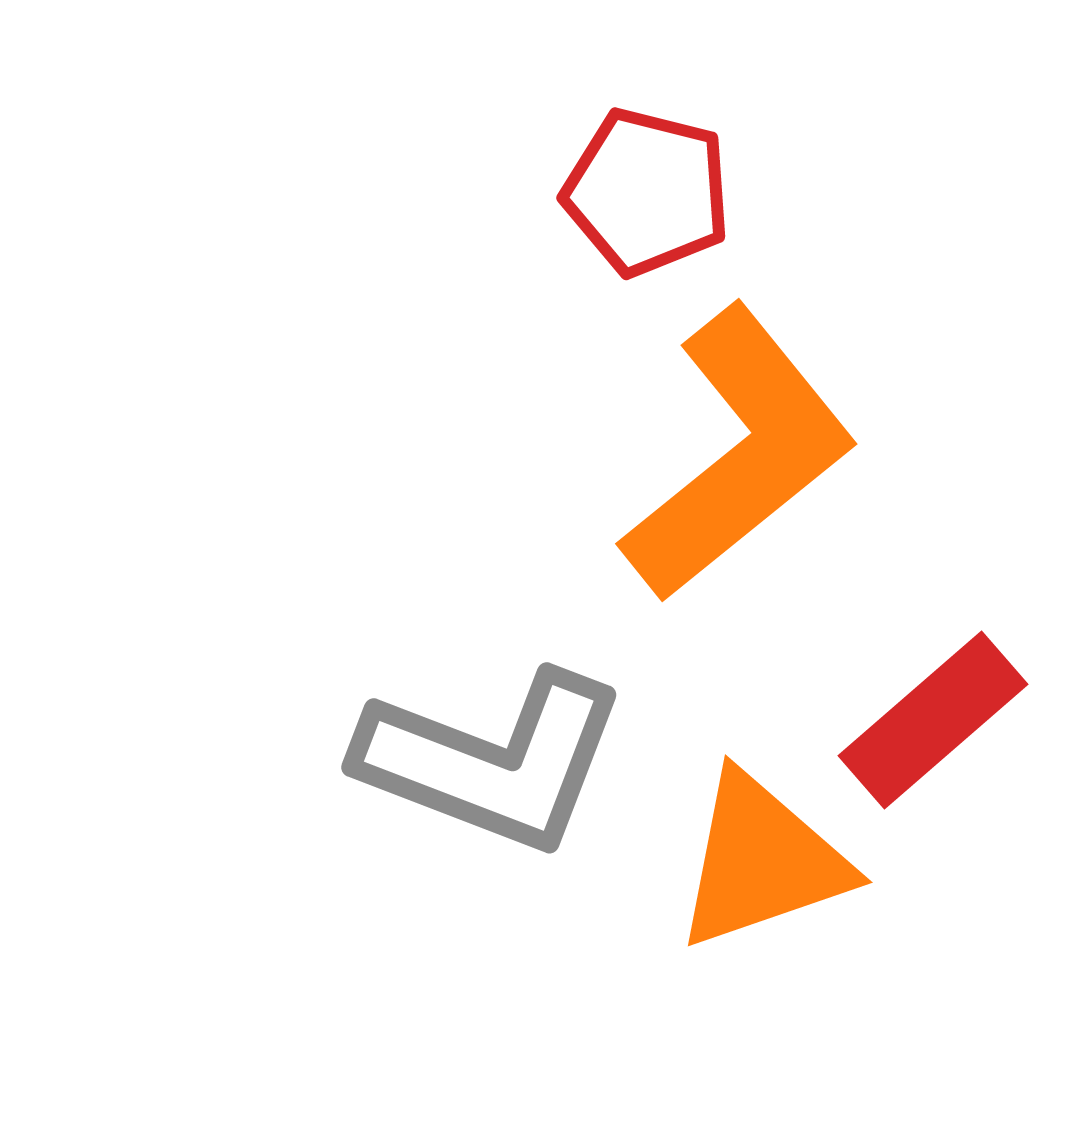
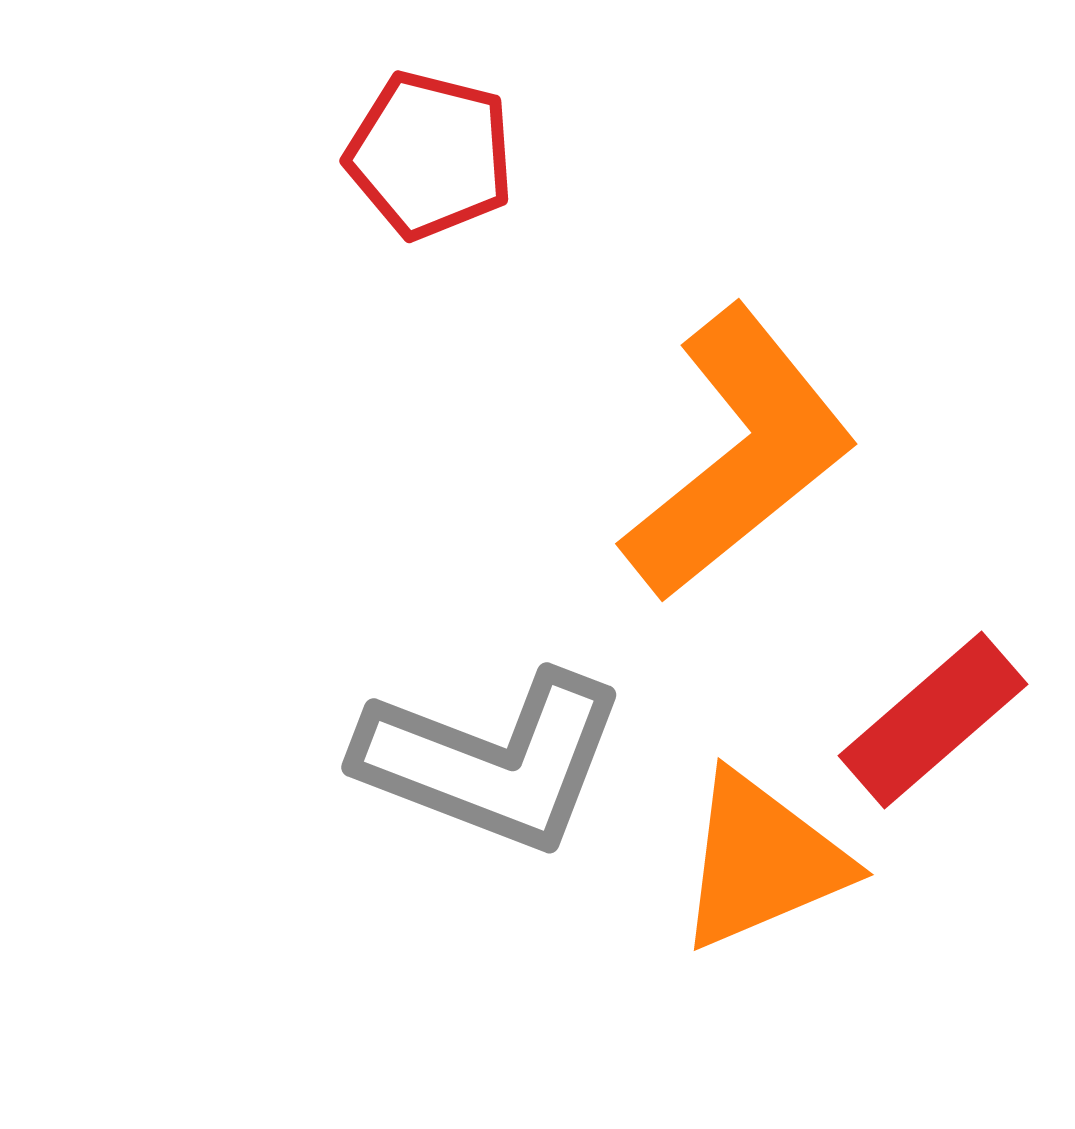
red pentagon: moved 217 px left, 37 px up
orange triangle: rotated 4 degrees counterclockwise
